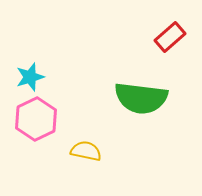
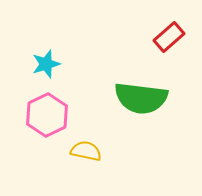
red rectangle: moved 1 px left
cyan star: moved 16 px right, 13 px up
pink hexagon: moved 11 px right, 4 px up
